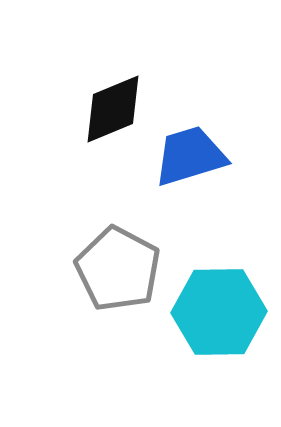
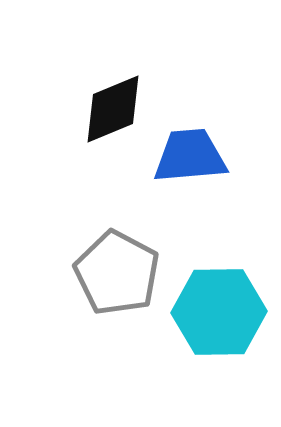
blue trapezoid: rotated 12 degrees clockwise
gray pentagon: moved 1 px left, 4 px down
